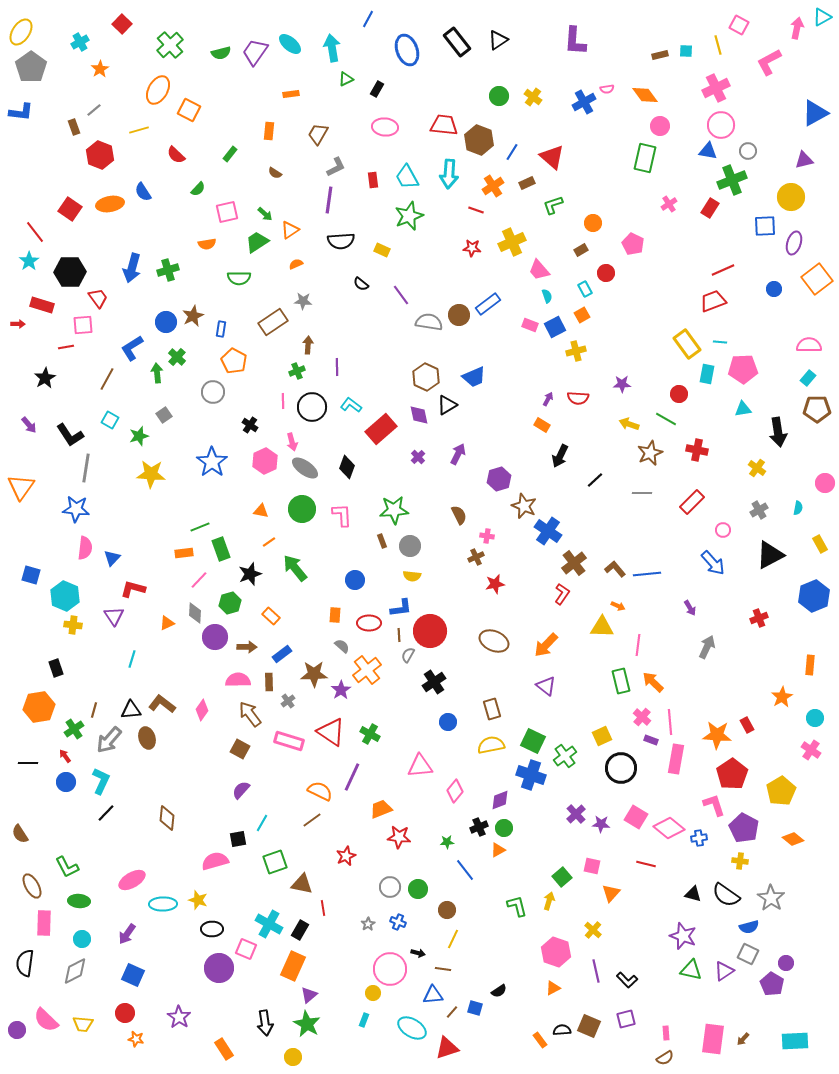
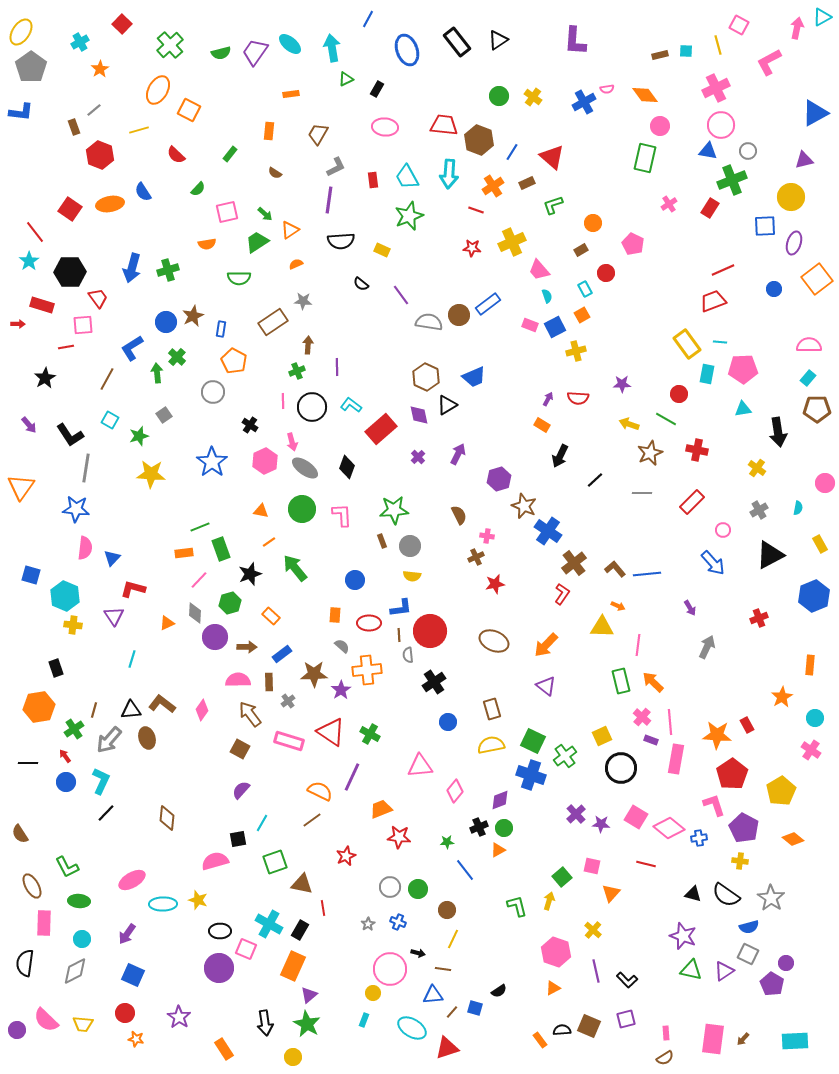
gray semicircle at (408, 655): rotated 35 degrees counterclockwise
orange cross at (367, 670): rotated 32 degrees clockwise
black ellipse at (212, 929): moved 8 px right, 2 px down
